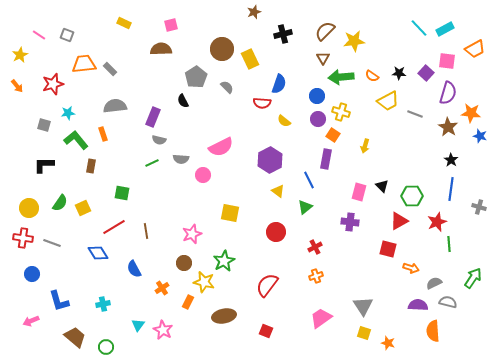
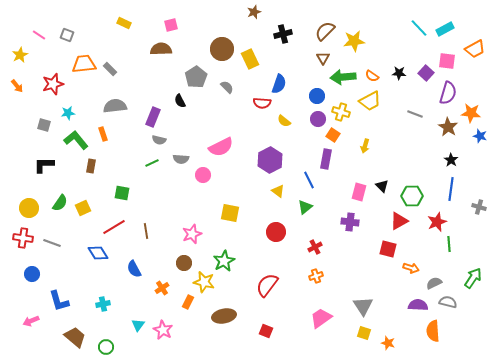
green arrow at (341, 77): moved 2 px right
black semicircle at (183, 101): moved 3 px left
yellow trapezoid at (388, 101): moved 18 px left
